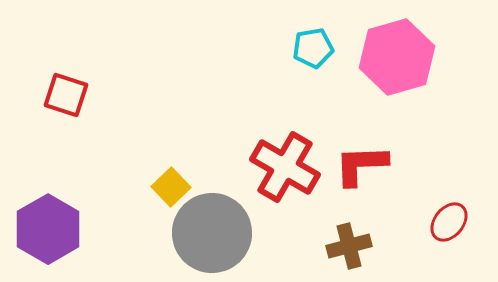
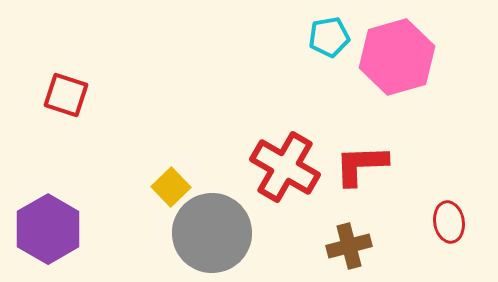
cyan pentagon: moved 16 px right, 11 px up
red ellipse: rotated 48 degrees counterclockwise
